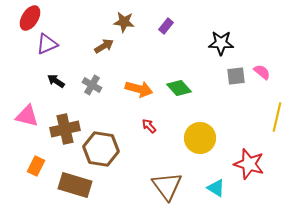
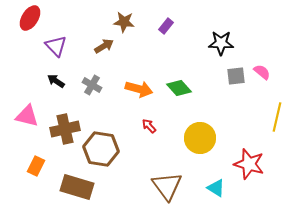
purple triangle: moved 9 px right, 2 px down; rotated 50 degrees counterclockwise
brown rectangle: moved 2 px right, 2 px down
